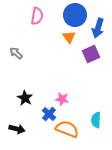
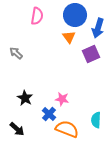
black arrow: rotated 28 degrees clockwise
